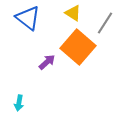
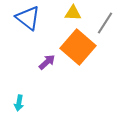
yellow triangle: rotated 30 degrees counterclockwise
